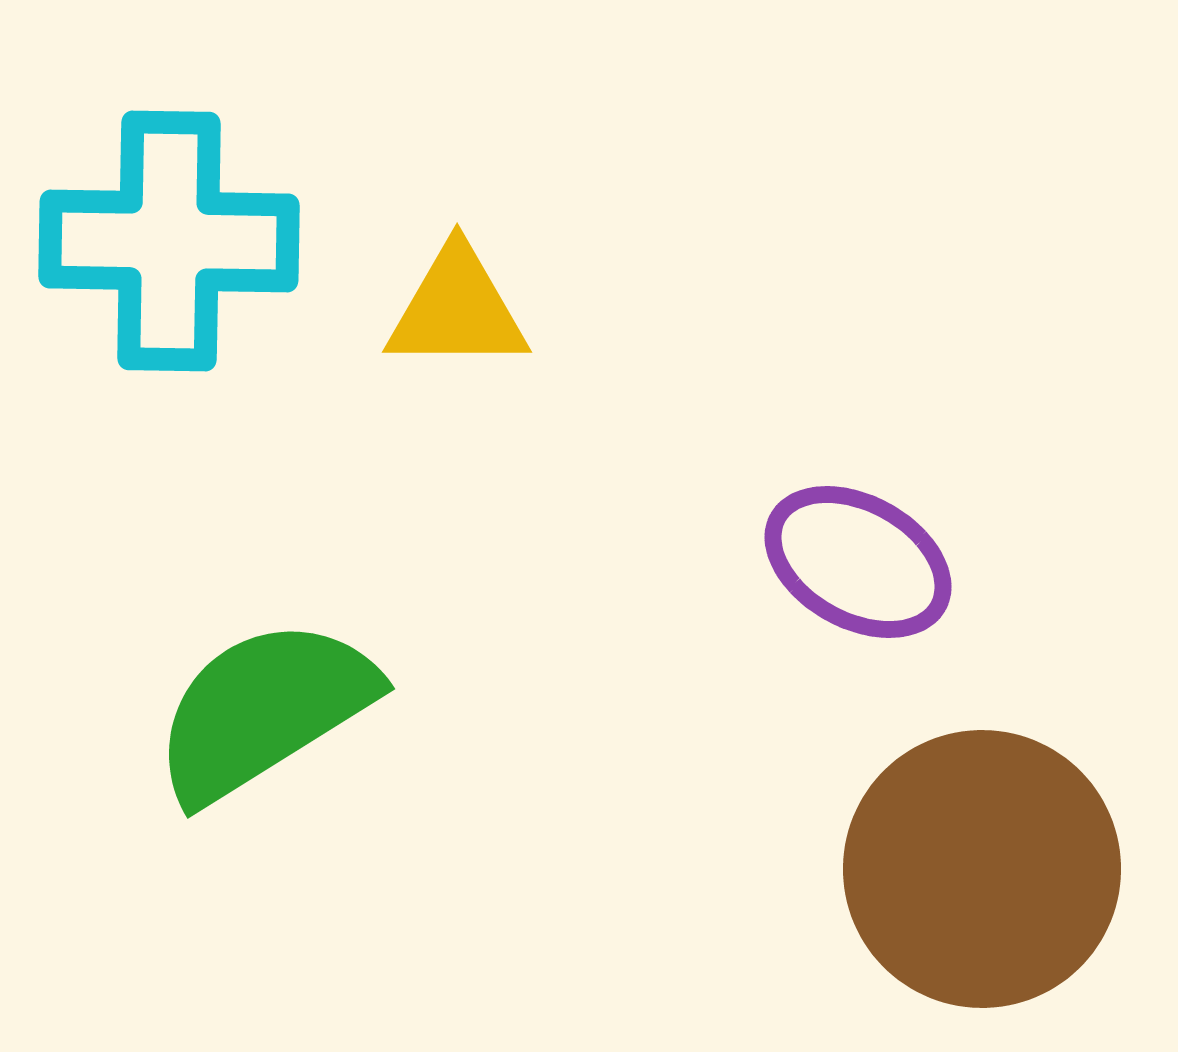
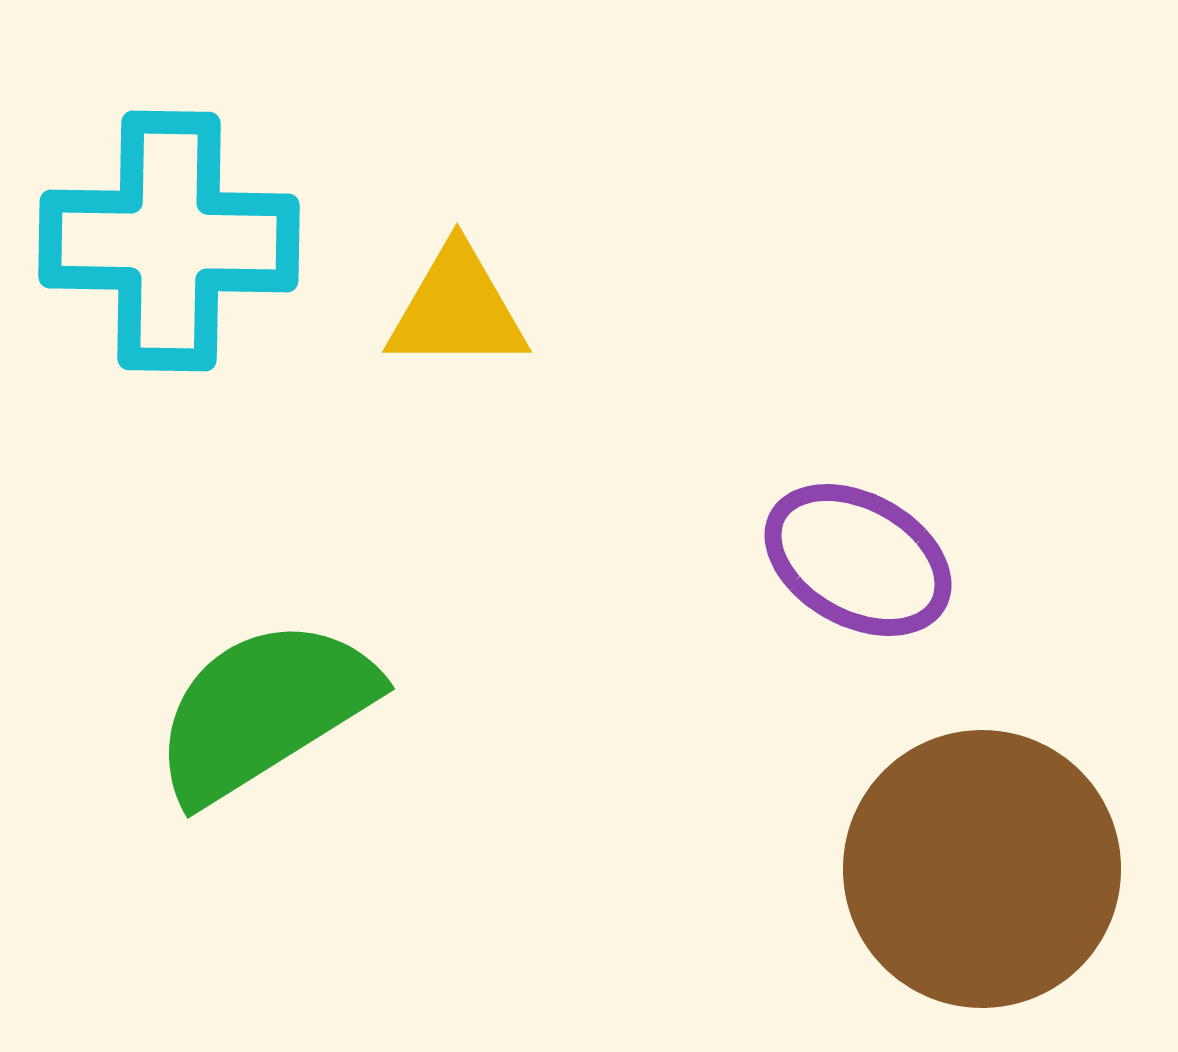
purple ellipse: moved 2 px up
